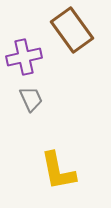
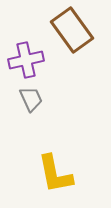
purple cross: moved 2 px right, 3 px down
yellow L-shape: moved 3 px left, 3 px down
